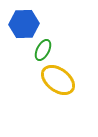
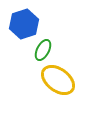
blue hexagon: rotated 16 degrees counterclockwise
